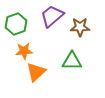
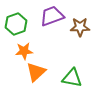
purple trapezoid: rotated 20 degrees clockwise
green triangle: moved 17 px down; rotated 10 degrees clockwise
